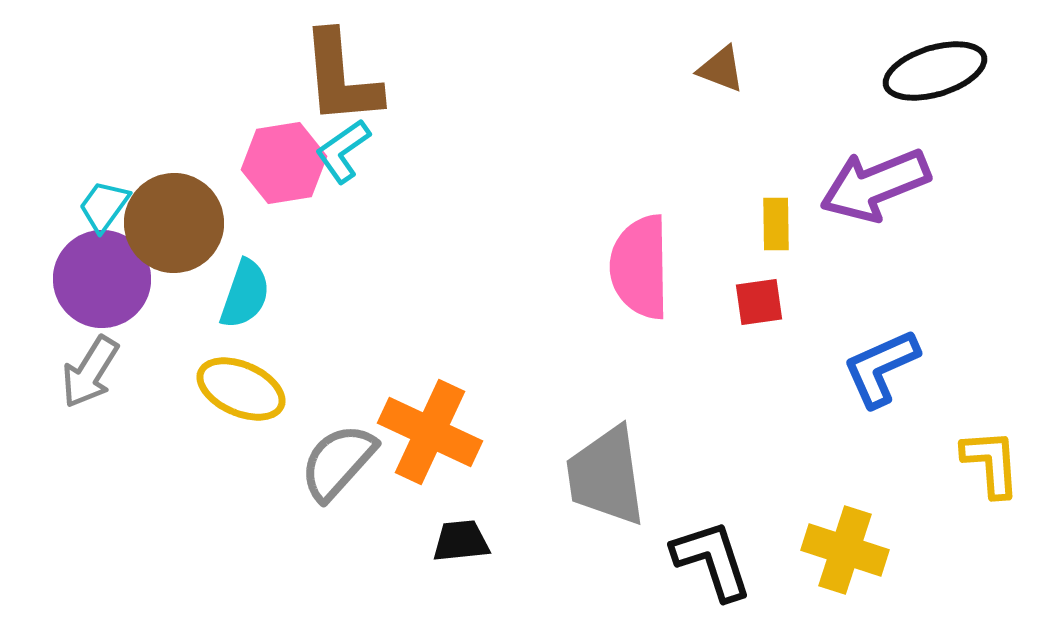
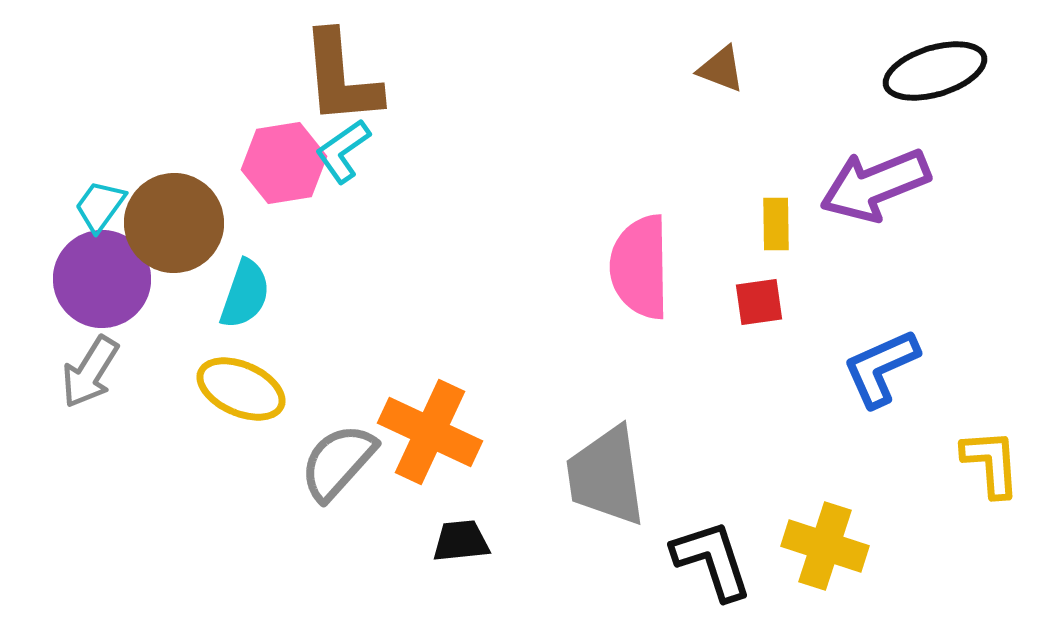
cyan trapezoid: moved 4 px left
yellow cross: moved 20 px left, 4 px up
